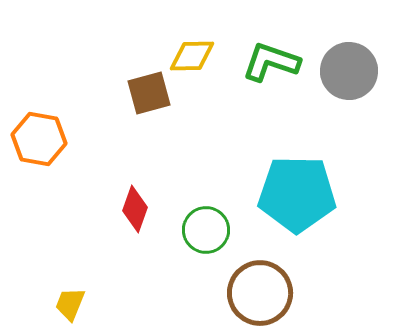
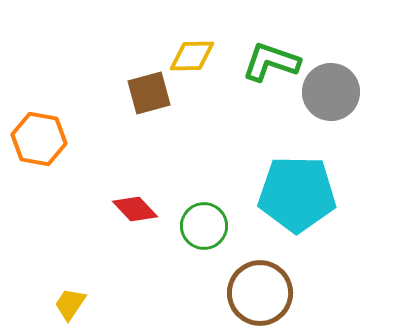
gray circle: moved 18 px left, 21 px down
red diamond: rotated 63 degrees counterclockwise
green circle: moved 2 px left, 4 px up
yellow trapezoid: rotated 12 degrees clockwise
